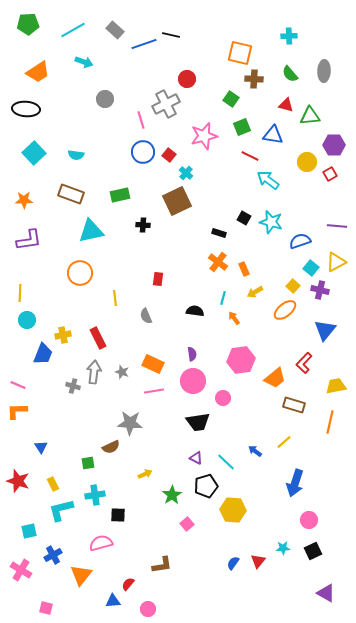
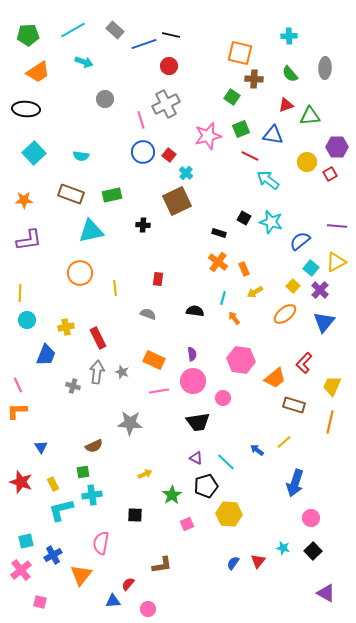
green pentagon at (28, 24): moved 11 px down
gray ellipse at (324, 71): moved 1 px right, 3 px up
red circle at (187, 79): moved 18 px left, 13 px up
green square at (231, 99): moved 1 px right, 2 px up
red triangle at (286, 105): rotated 35 degrees counterclockwise
green square at (242, 127): moved 1 px left, 2 px down
pink star at (204, 136): moved 4 px right
purple hexagon at (334, 145): moved 3 px right, 2 px down
cyan semicircle at (76, 155): moved 5 px right, 1 px down
green rectangle at (120, 195): moved 8 px left
blue semicircle at (300, 241): rotated 20 degrees counterclockwise
purple cross at (320, 290): rotated 30 degrees clockwise
yellow line at (115, 298): moved 10 px up
orange ellipse at (285, 310): moved 4 px down
gray semicircle at (146, 316): moved 2 px right, 2 px up; rotated 133 degrees clockwise
blue triangle at (325, 330): moved 1 px left, 8 px up
yellow cross at (63, 335): moved 3 px right, 8 px up
blue trapezoid at (43, 354): moved 3 px right, 1 px down
pink hexagon at (241, 360): rotated 16 degrees clockwise
orange rectangle at (153, 364): moved 1 px right, 4 px up
gray arrow at (94, 372): moved 3 px right
pink line at (18, 385): rotated 42 degrees clockwise
yellow trapezoid at (336, 386): moved 4 px left; rotated 55 degrees counterclockwise
pink line at (154, 391): moved 5 px right
brown semicircle at (111, 447): moved 17 px left, 1 px up
blue arrow at (255, 451): moved 2 px right, 1 px up
green square at (88, 463): moved 5 px left, 9 px down
red star at (18, 481): moved 3 px right, 1 px down
cyan cross at (95, 495): moved 3 px left
yellow hexagon at (233, 510): moved 4 px left, 4 px down
black square at (118, 515): moved 17 px right
pink circle at (309, 520): moved 2 px right, 2 px up
pink square at (187, 524): rotated 16 degrees clockwise
cyan square at (29, 531): moved 3 px left, 10 px down
pink semicircle at (101, 543): rotated 65 degrees counterclockwise
cyan star at (283, 548): rotated 16 degrees clockwise
black square at (313, 551): rotated 18 degrees counterclockwise
pink cross at (21, 570): rotated 20 degrees clockwise
pink square at (46, 608): moved 6 px left, 6 px up
